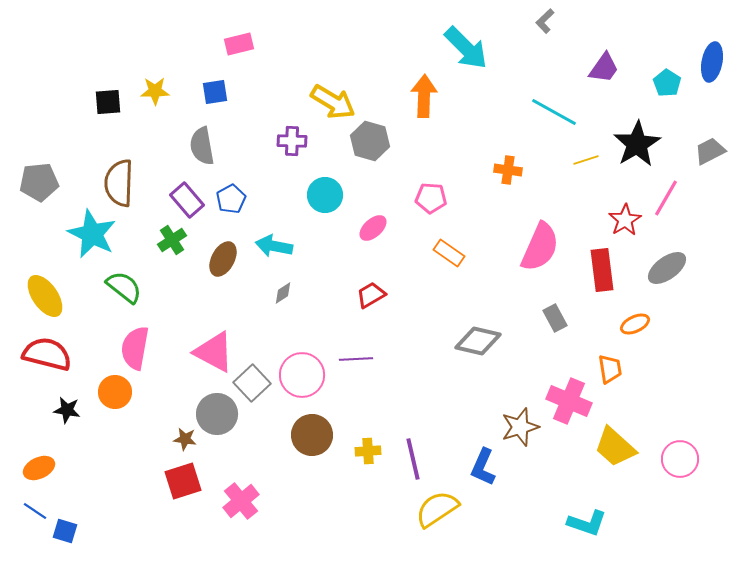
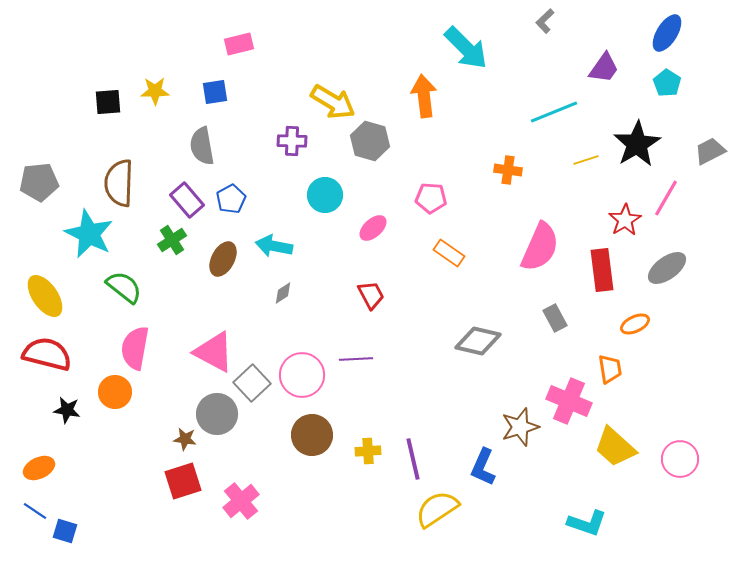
blue ellipse at (712, 62): moved 45 px left, 29 px up; rotated 21 degrees clockwise
orange arrow at (424, 96): rotated 9 degrees counterclockwise
cyan line at (554, 112): rotated 51 degrees counterclockwise
cyan star at (92, 234): moved 3 px left
red trapezoid at (371, 295): rotated 92 degrees clockwise
